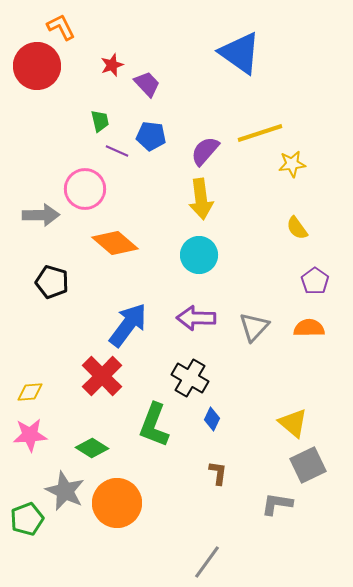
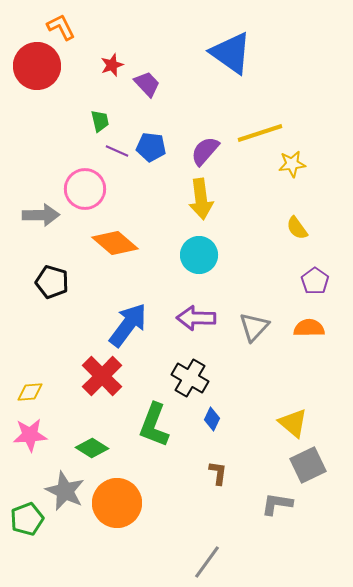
blue triangle: moved 9 px left
blue pentagon: moved 11 px down
